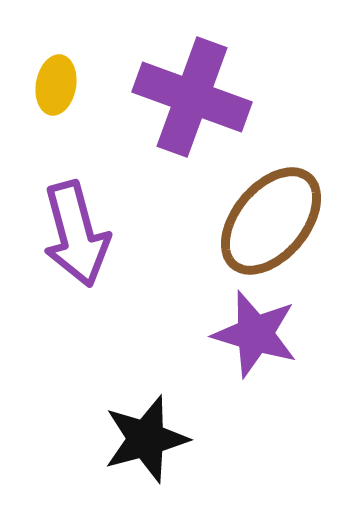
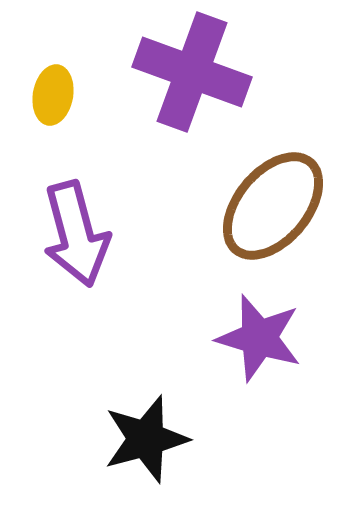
yellow ellipse: moved 3 px left, 10 px down
purple cross: moved 25 px up
brown ellipse: moved 2 px right, 15 px up
purple star: moved 4 px right, 4 px down
